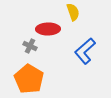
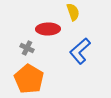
gray cross: moved 3 px left, 2 px down
blue L-shape: moved 5 px left
